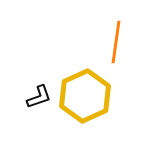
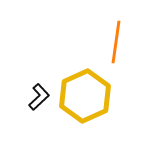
black L-shape: rotated 24 degrees counterclockwise
